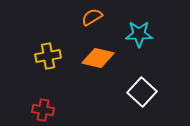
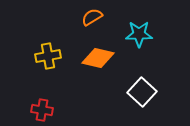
red cross: moved 1 px left
